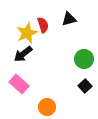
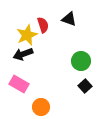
black triangle: rotated 35 degrees clockwise
yellow star: moved 2 px down
black arrow: rotated 18 degrees clockwise
green circle: moved 3 px left, 2 px down
pink rectangle: rotated 12 degrees counterclockwise
orange circle: moved 6 px left
